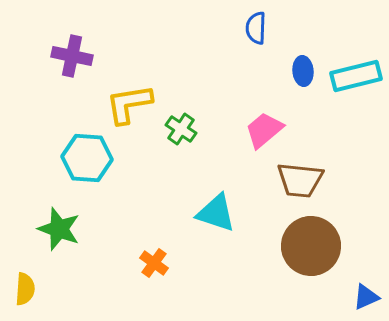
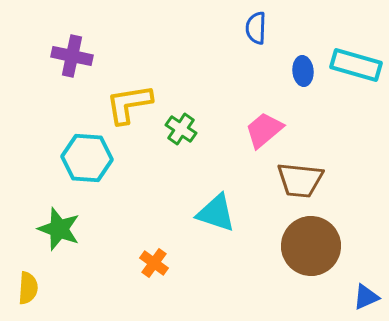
cyan rectangle: moved 11 px up; rotated 30 degrees clockwise
yellow semicircle: moved 3 px right, 1 px up
